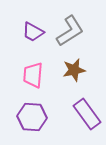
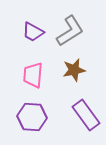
purple rectangle: moved 1 px left, 1 px down
